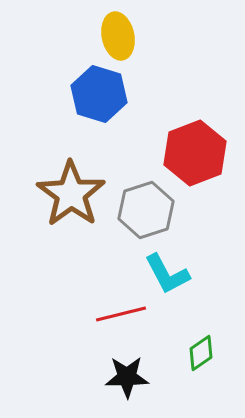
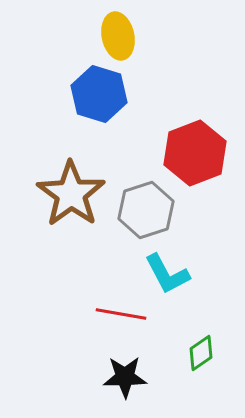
red line: rotated 24 degrees clockwise
black star: moved 2 px left
